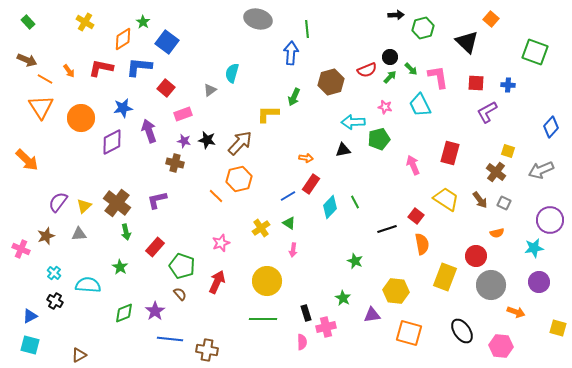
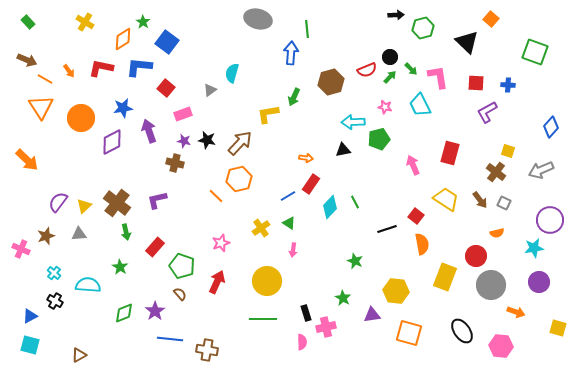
yellow L-shape at (268, 114): rotated 10 degrees counterclockwise
